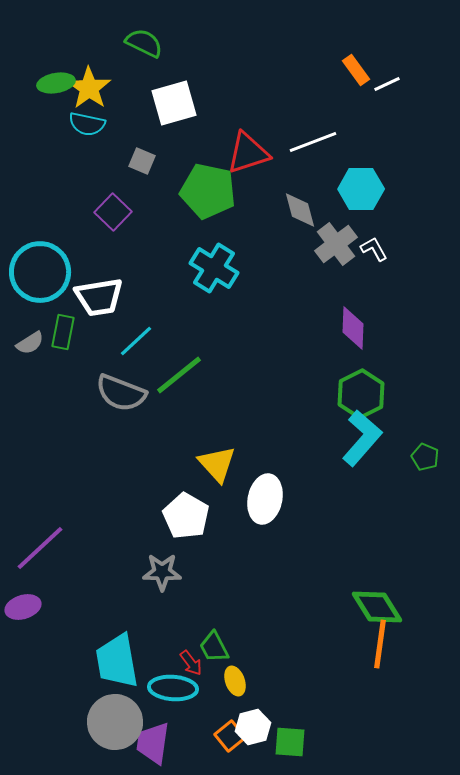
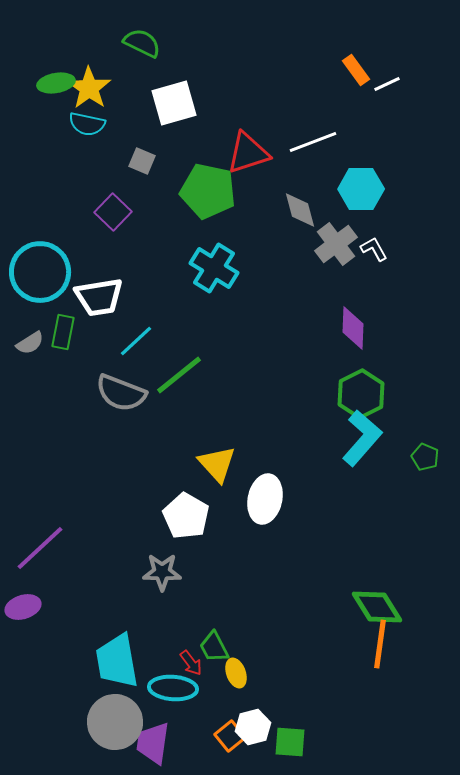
green semicircle at (144, 43): moved 2 px left
yellow ellipse at (235, 681): moved 1 px right, 8 px up
